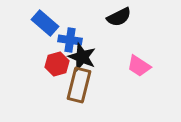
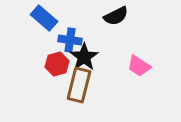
black semicircle: moved 3 px left, 1 px up
blue rectangle: moved 1 px left, 5 px up
black star: moved 2 px right; rotated 16 degrees clockwise
